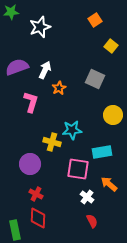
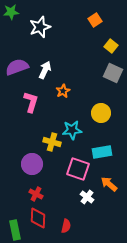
gray square: moved 18 px right, 6 px up
orange star: moved 4 px right, 3 px down
yellow circle: moved 12 px left, 2 px up
purple circle: moved 2 px right
pink square: rotated 10 degrees clockwise
red semicircle: moved 26 px left, 5 px down; rotated 40 degrees clockwise
